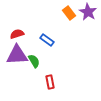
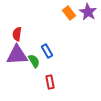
red semicircle: rotated 64 degrees counterclockwise
blue rectangle: moved 11 px down; rotated 24 degrees clockwise
